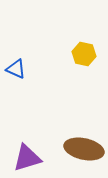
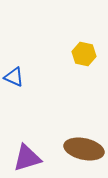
blue triangle: moved 2 px left, 8 px down
